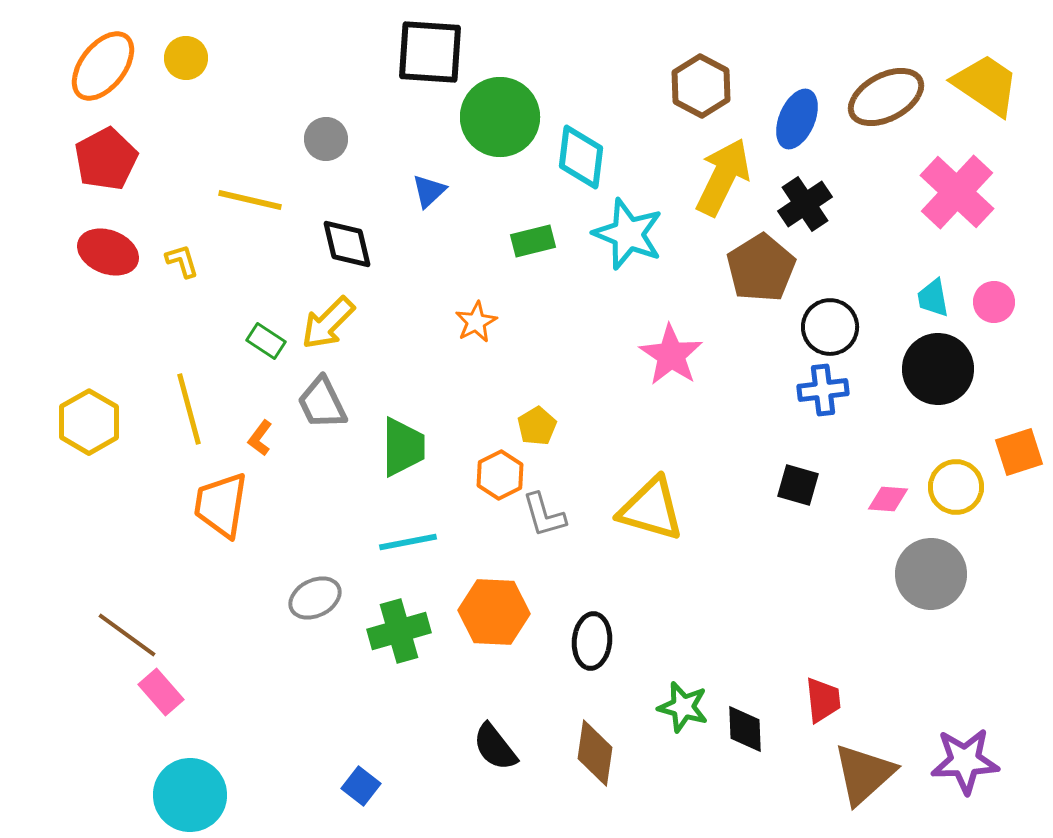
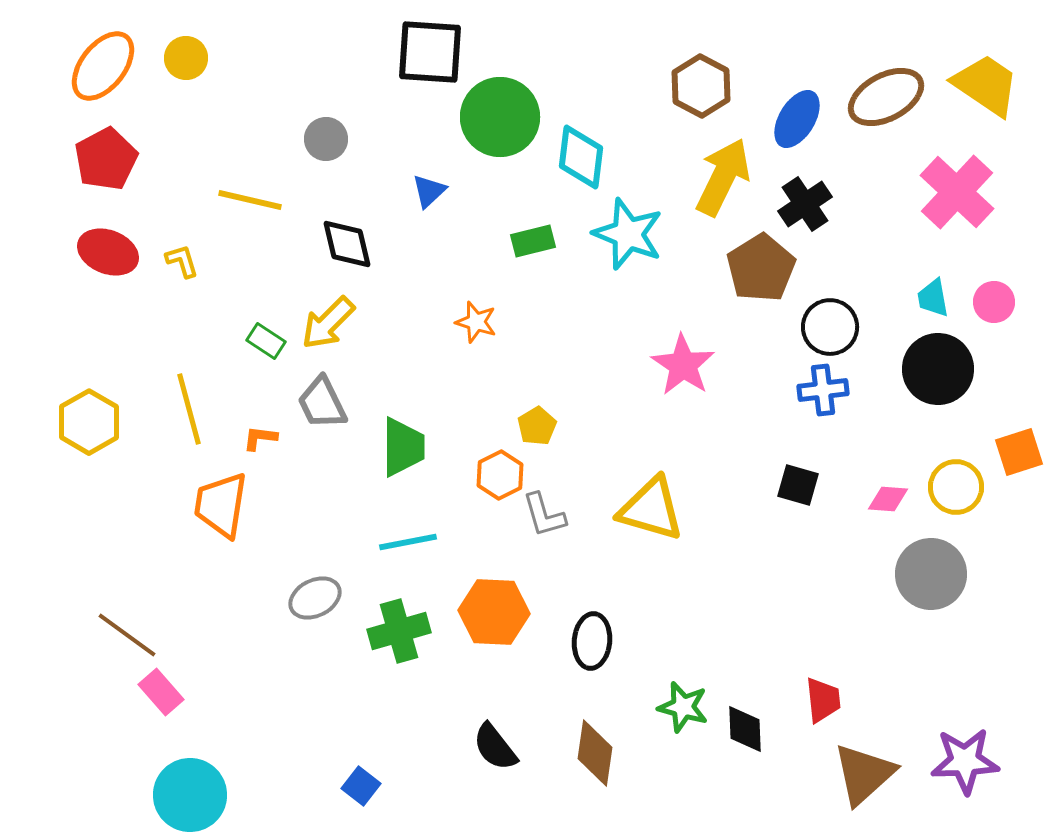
blue ellipse at (797, 119): rotated 8 degrees clockwise
orange star at (476, 322): rotated 27 degrees counterclockwise
pink star at (671, 355): moved 12 px right, 10 px down
orange L-shape at (260, 438): rotated 60 degrees clockwise
